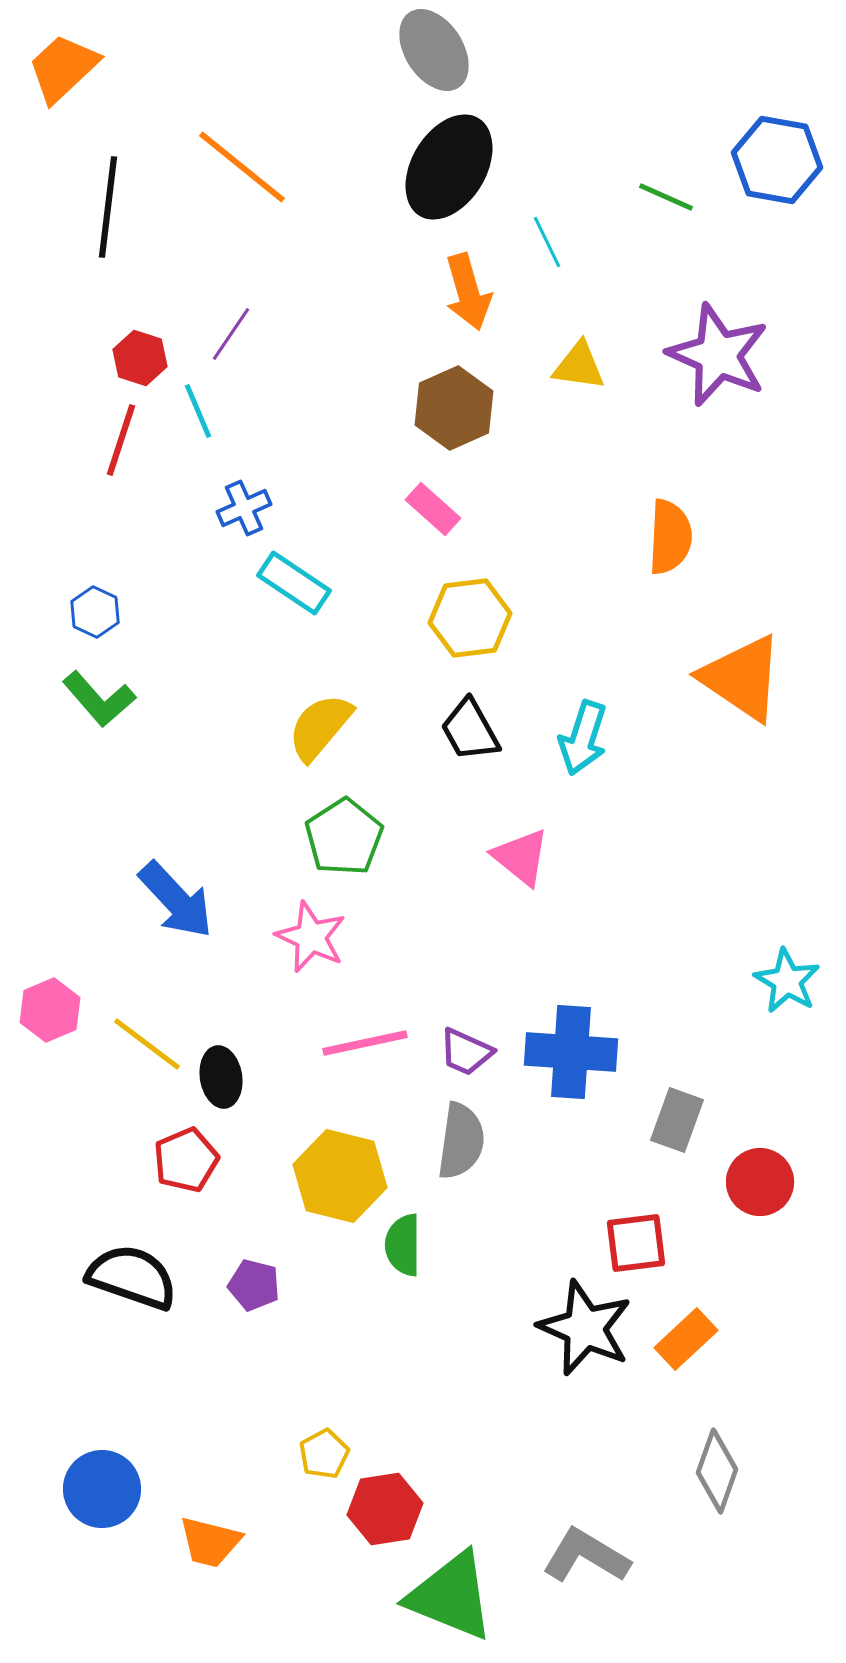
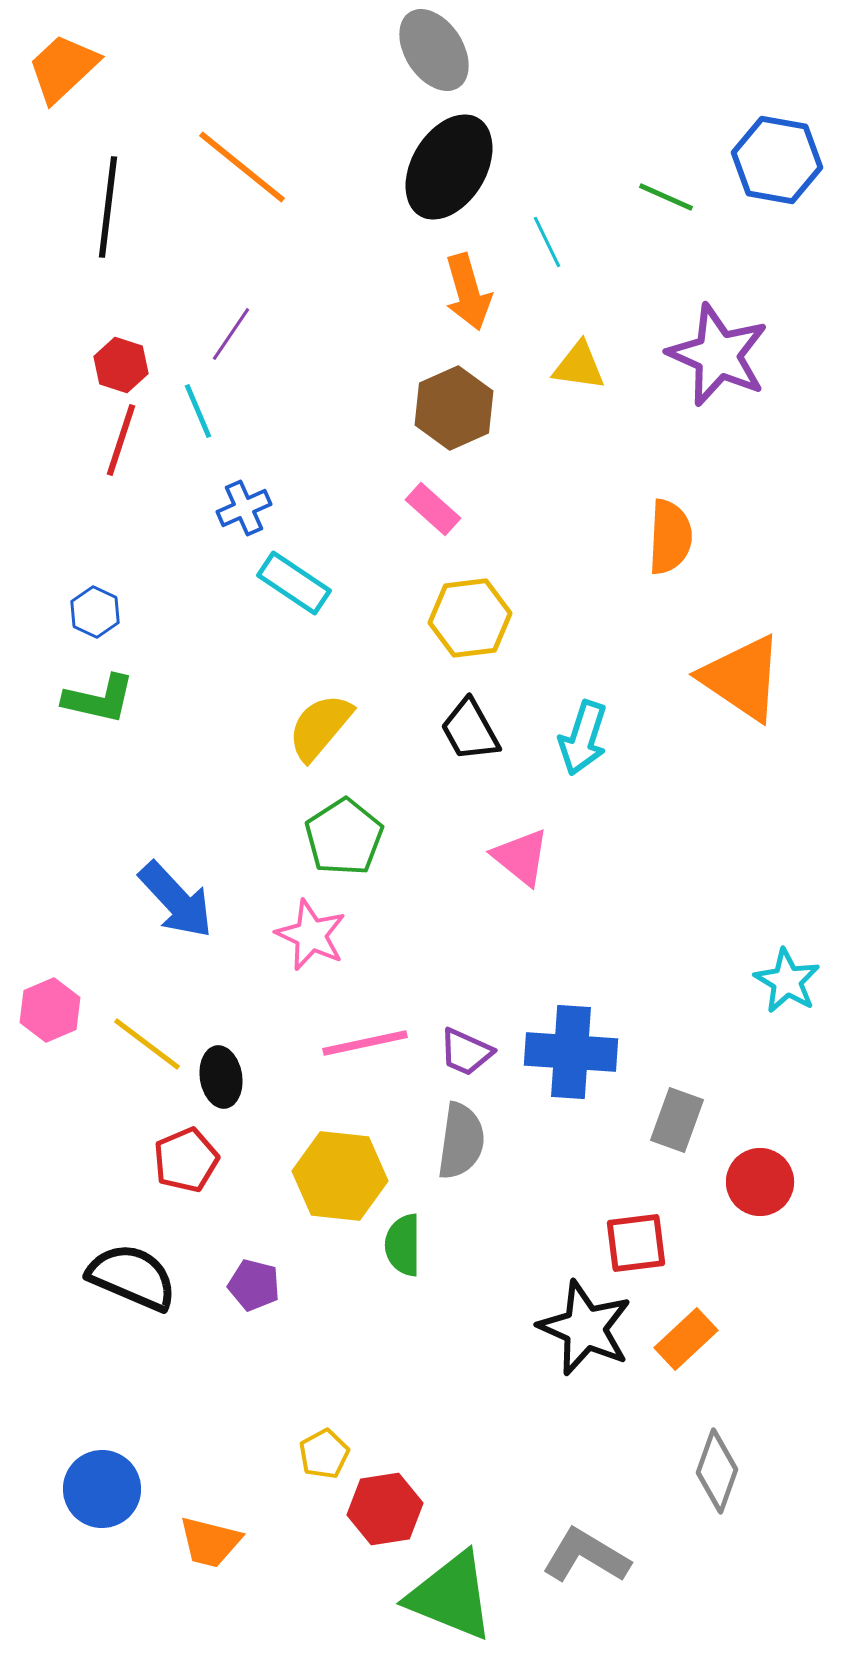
red hexagon at (140, 358): moved 19 px left, 7 px down
green L-shape at (99, 699): rotated 36 degrees counterclockwise
pink star at (311, 937): moved 2 px up
yellow hexagon at (340, 1176): rotated 8 degrees counterclockwise
black semicircle at (132, 1277): rotated 4 degrees clockwise
